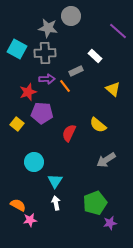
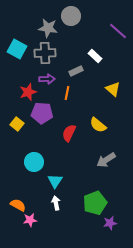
orange line: moved 2 px right, 7 px down; rotated 48 degrees clockwise
